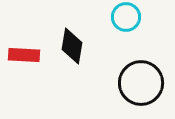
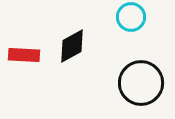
cyan circle: moved 5 px right
black diamond: rotated 51 degrees clockwise
